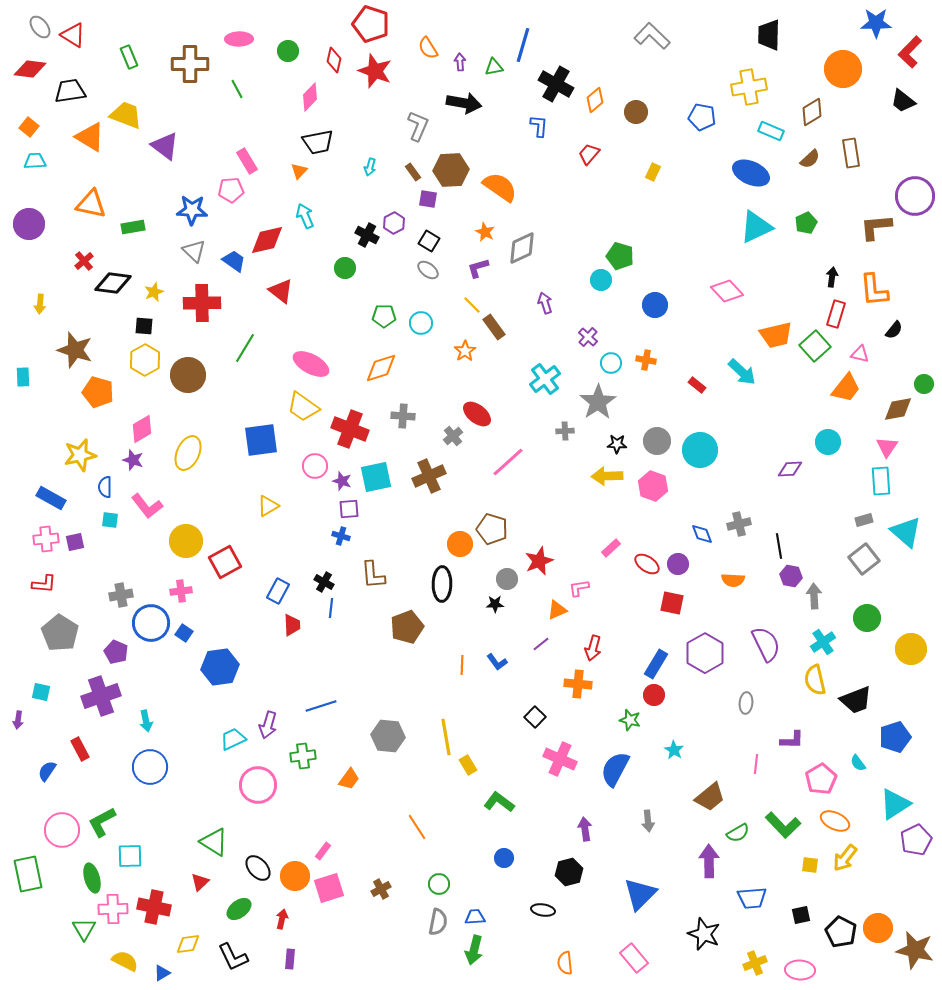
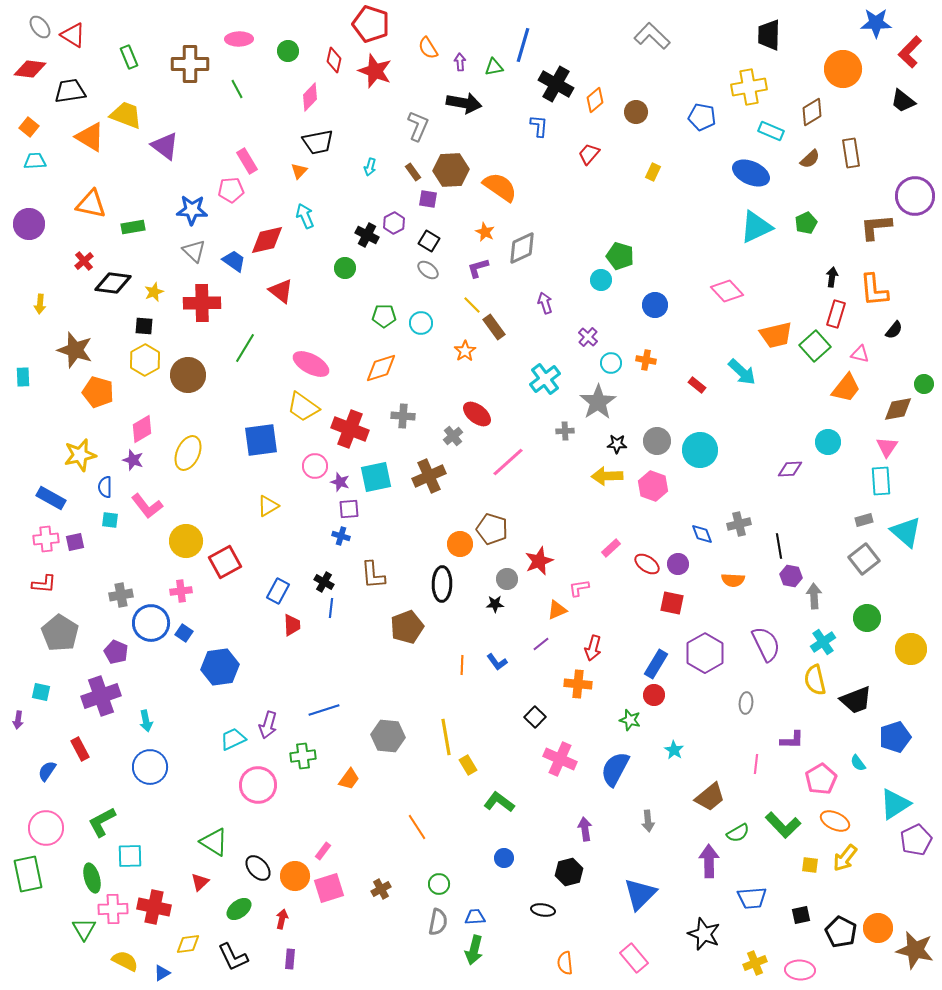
purple star at (342, 481): moved 2 px left, 1 px down
blue line at (321, 706): moved 3 px right, 4 px down
pink circle at (62, 830): moved 16 px left, 2 px up
